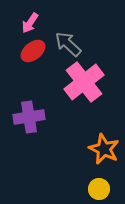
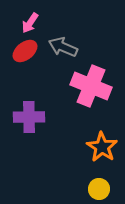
gray arrow: moved 5 px left, 3 px down; rotated 20 degrees counterclockwise
red ellipse: moved 8 px left
pink cross: moved 7 px right, 4 px down; rotated 30 degrees counterclockwise
purple cross: rotated 8 degrees clockwise
orange star: moved 2 px left, 2 px up; rotated 8 degrees clockwise
